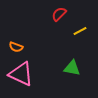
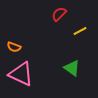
orange semicircle: moved 2 px left
green triangle: rotated 24 degrees clockwise
